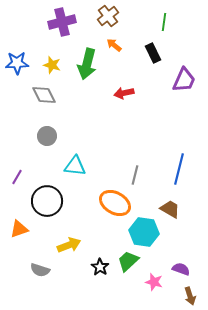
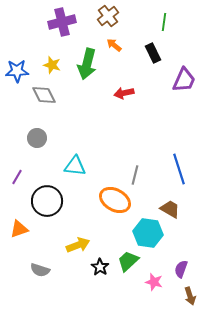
blue star: moved 8 px down
gray circle: moved 10 px left, 2 px down
blue line: rotated 32 degrees counterclockwise
orange ellipse: moved 3 px up
cyan hexagon: moved 4 px right, 1 px down
yellow arrow: moved 9 px right
purple semicircle: rotated 90 degrees counterclockwise
